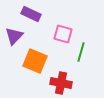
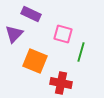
purple triangle: moved 2 px up
